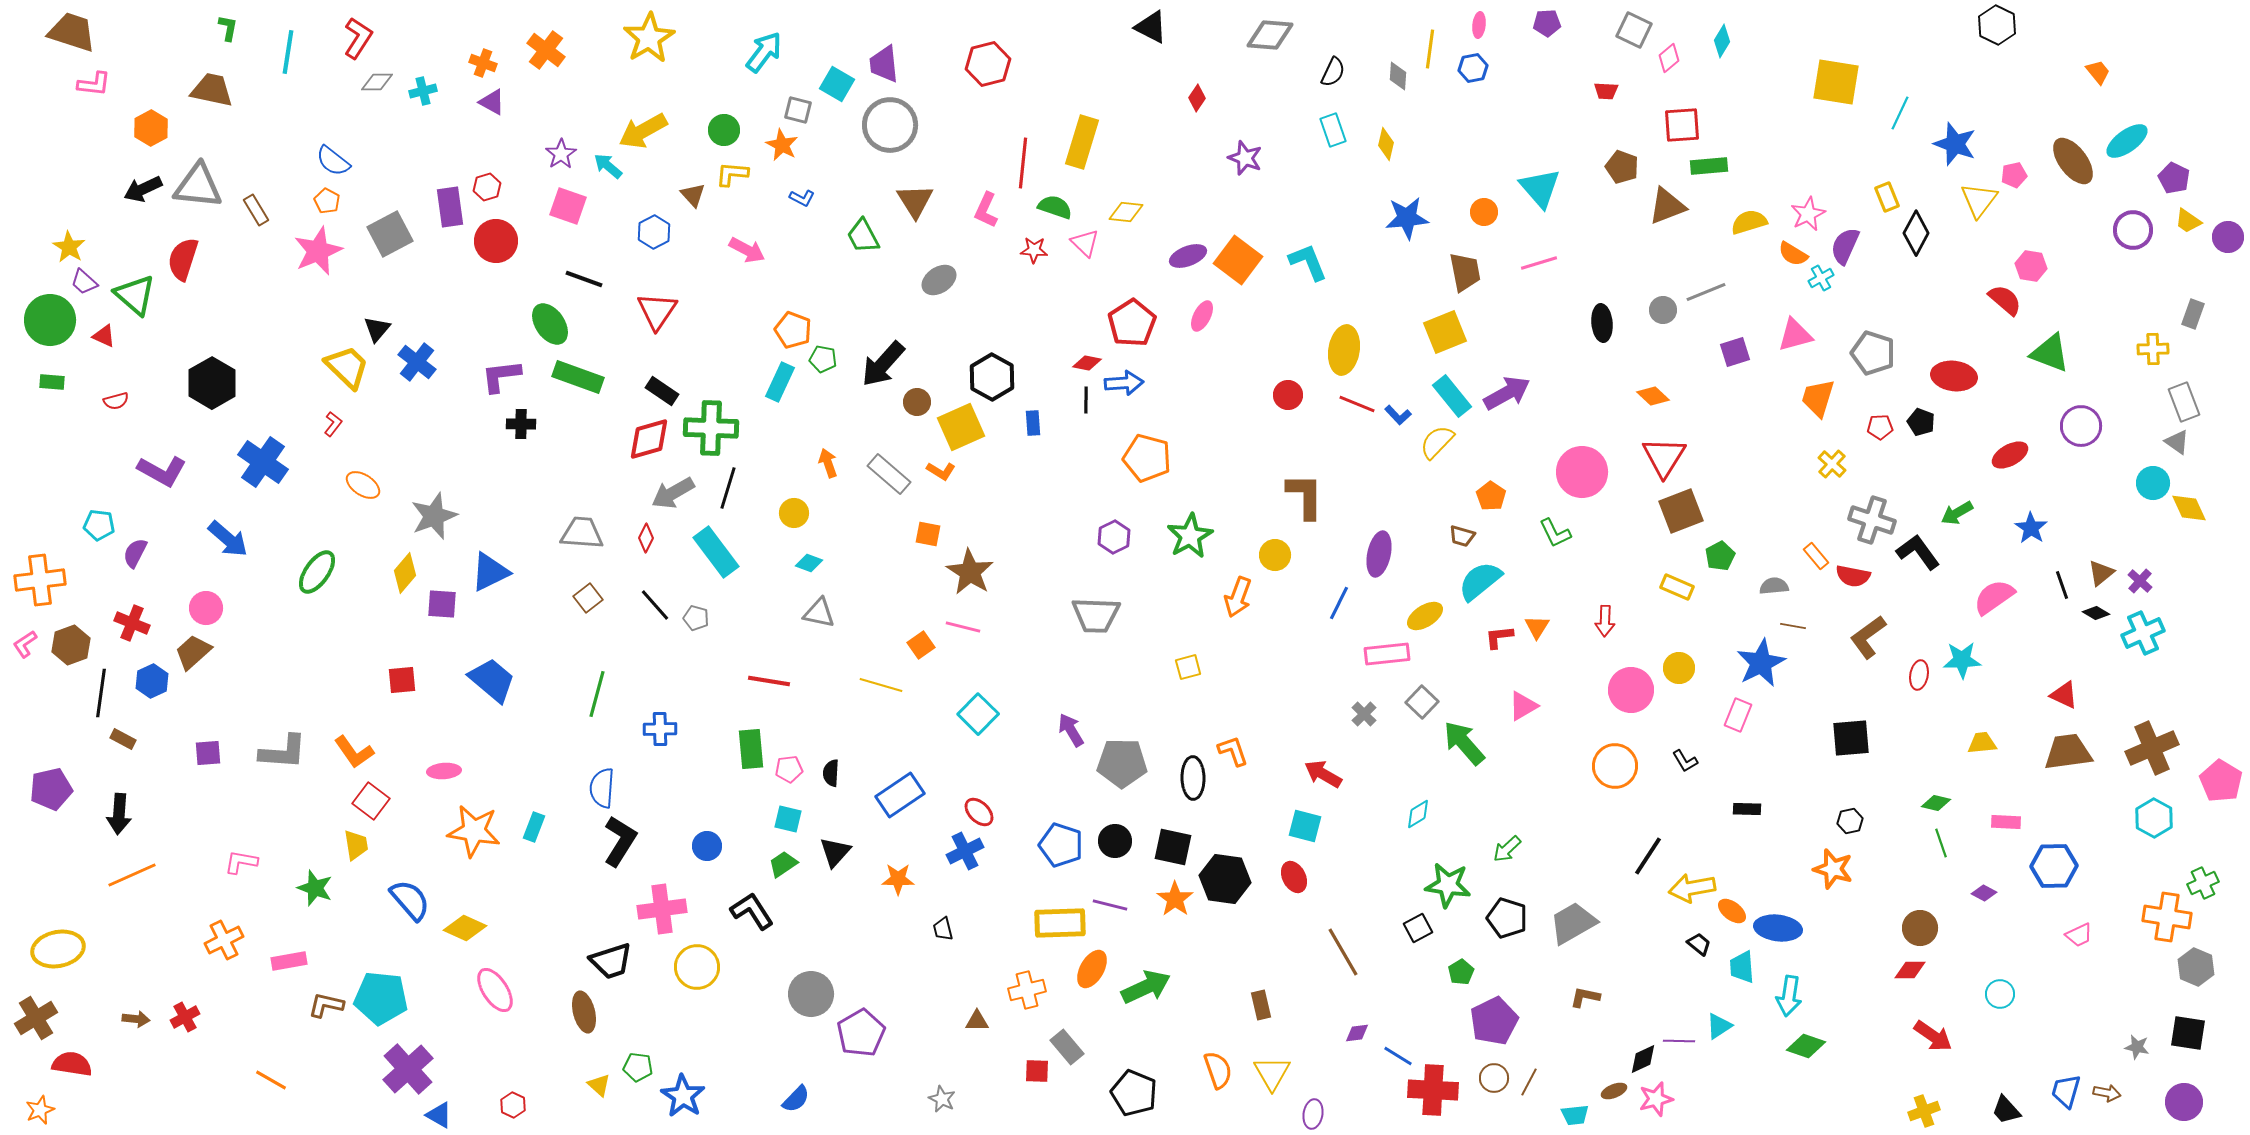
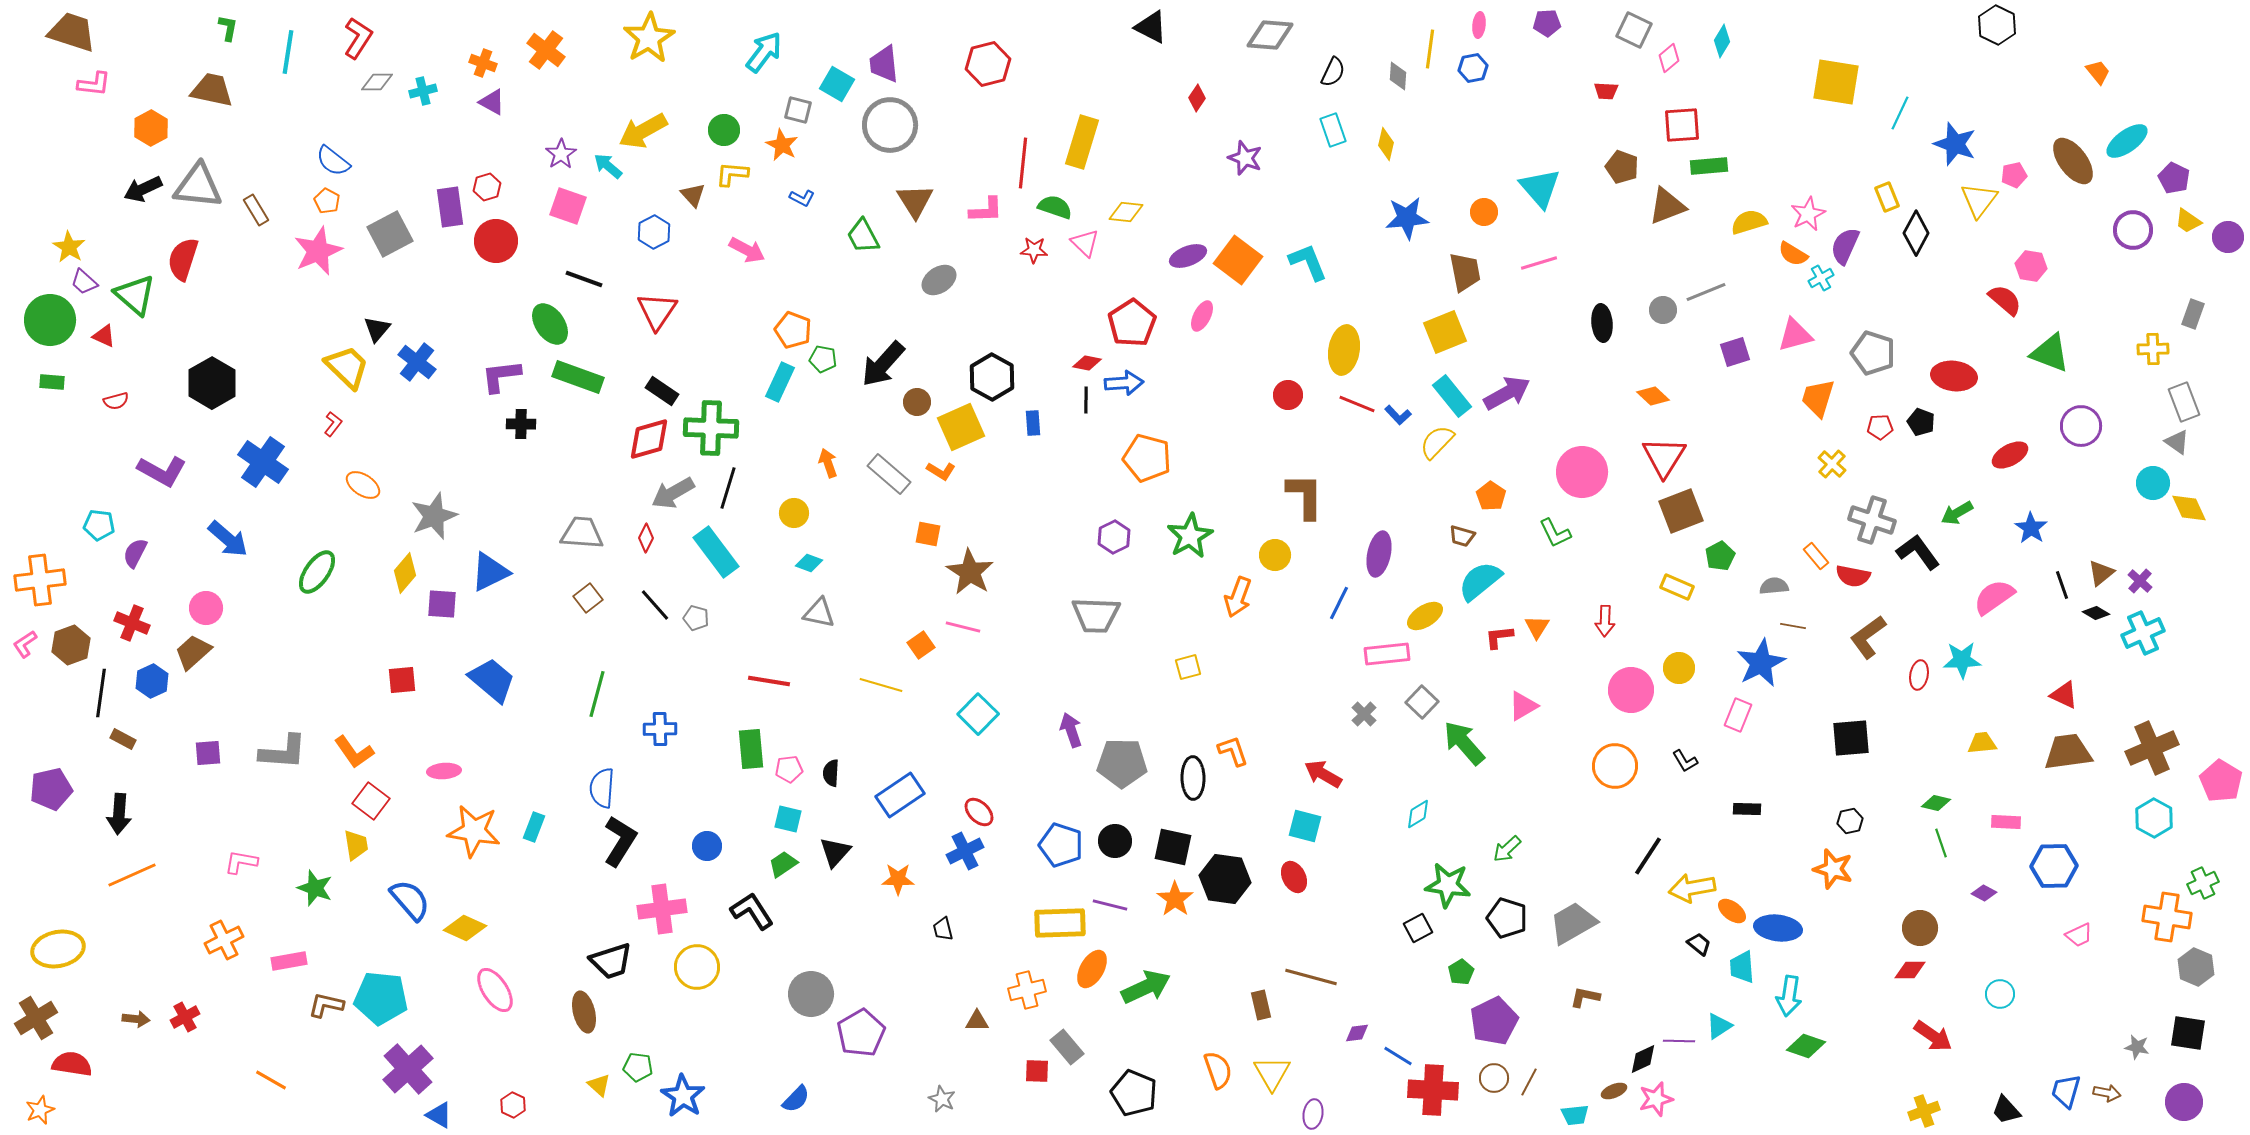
pink L-shape at (986, 210): rotated 117 degrees counterclockwise
purple arrow at (1071, 730): rotated 12 degrees clockwise
brown line at (1343, 952): moved 32 px left, 25 px down; rotated 45 degrees counterclockwise
